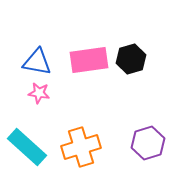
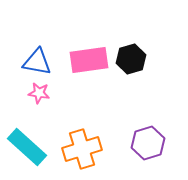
orange cross: moved 1 px right, 2 px down
